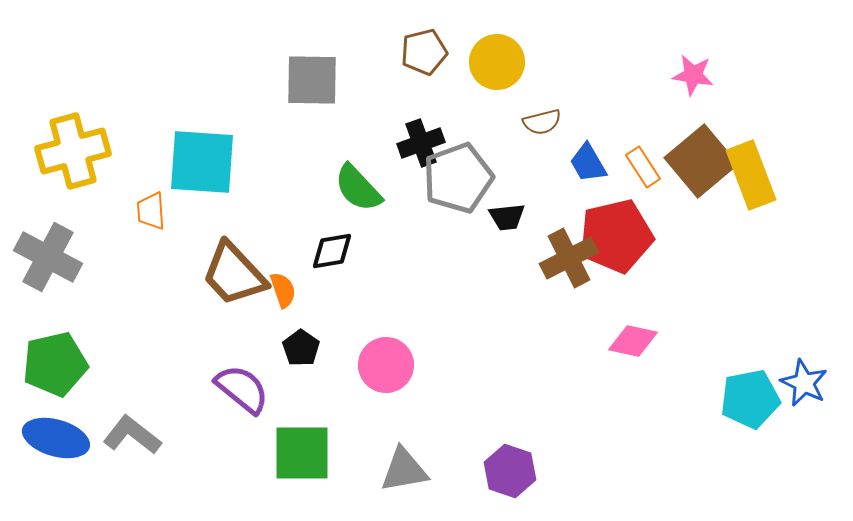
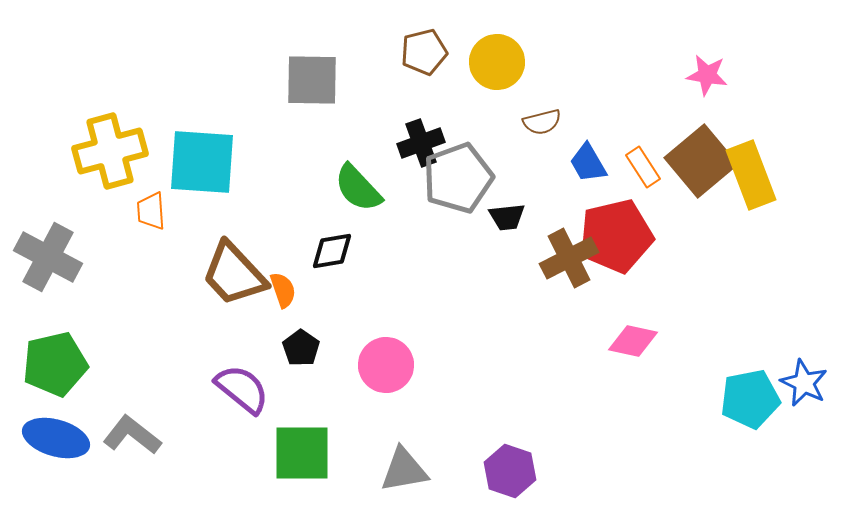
pink star: moved 14 px right
yellow cross: moved 37 px right
